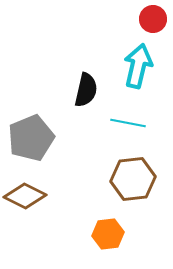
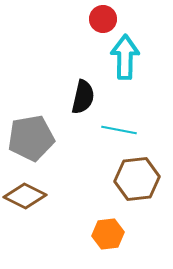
red circle: moved 50 px left
cyan arrow: moved 13 px left, 9 px up; rotated 12 degrees counterclockwise
black semicircle: moved 3 px left, 7 px down
cyan line: moved 9 px left, 7 px down
gray pentagon: rotated 12 degrees clockwise
brown hexagon: moved 4 px right
